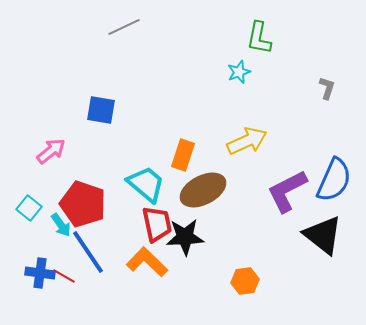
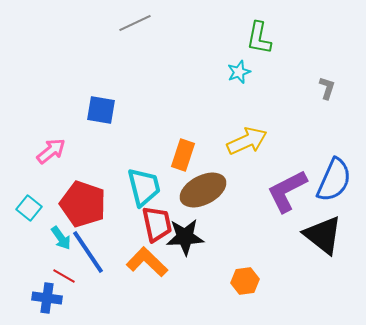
gray line: moved 11 px right, 4 px up
cyan trapezoid: moved 2 px left, 3 px down; rotated 36 degrees clockwise
cyan arrow: moved 13 px down
blue cross: moved 7 px right, 25 px down
